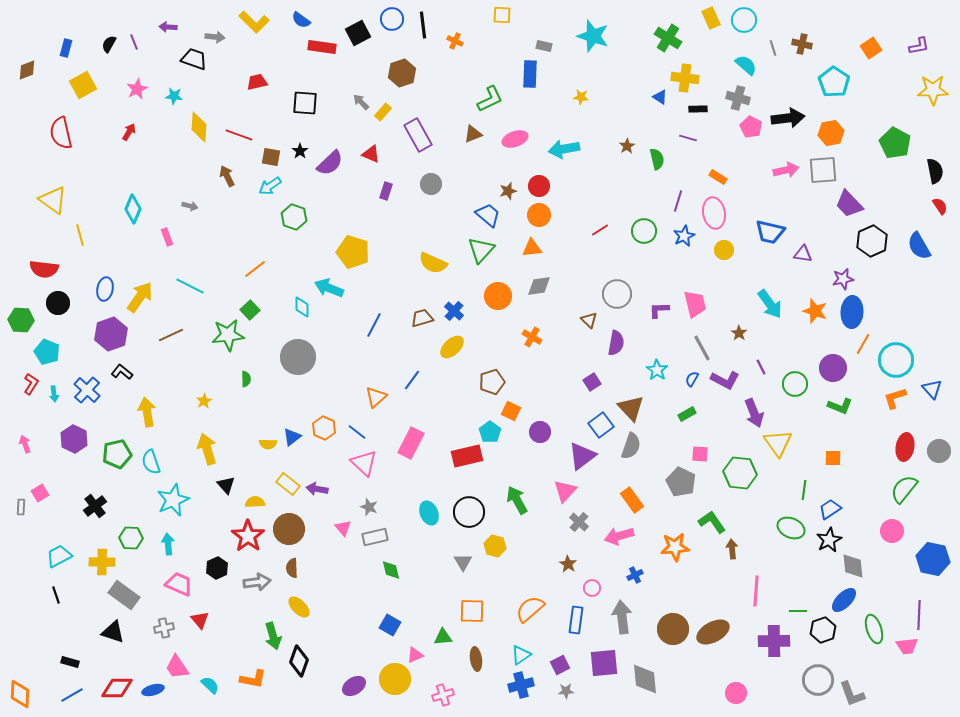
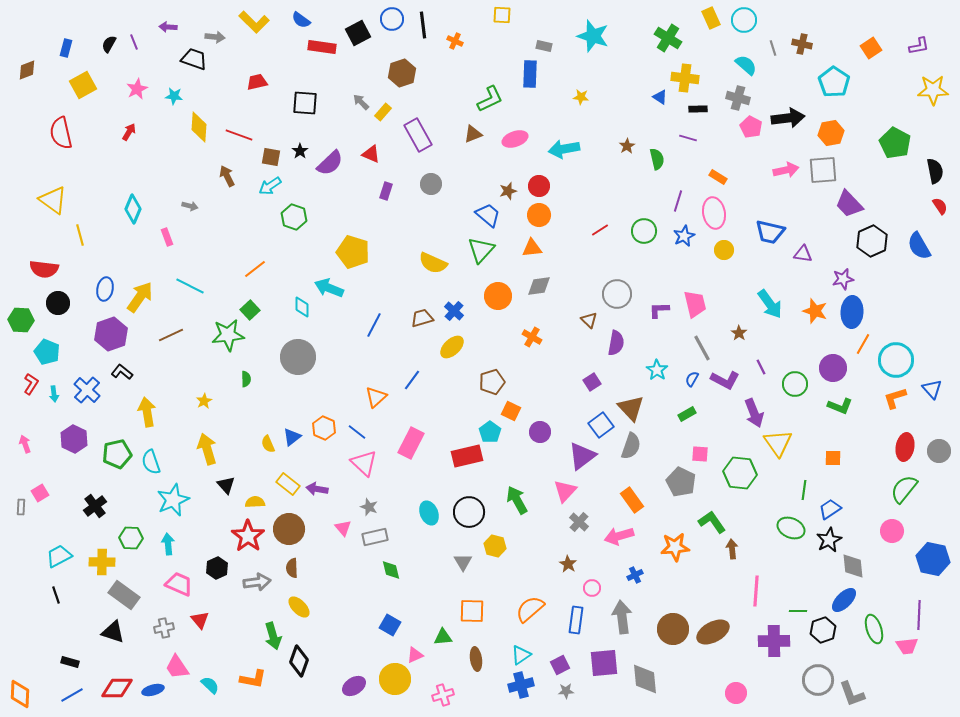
yellow semicircle at (268, 444): rotated 66 degrees clockwise
